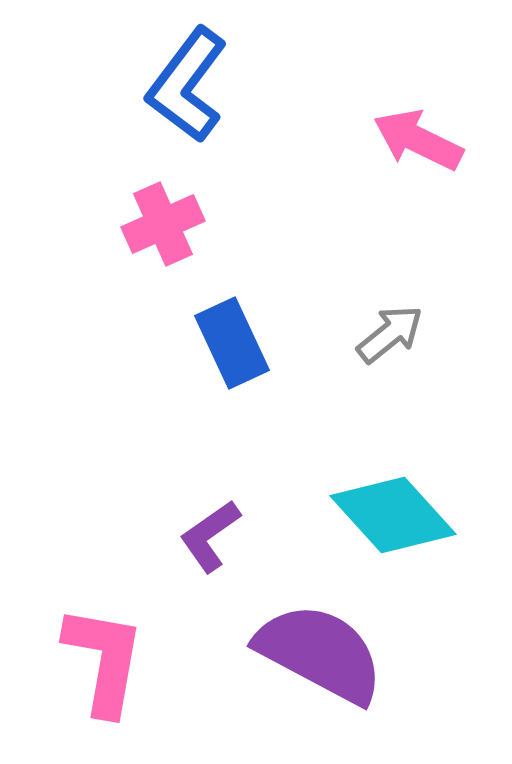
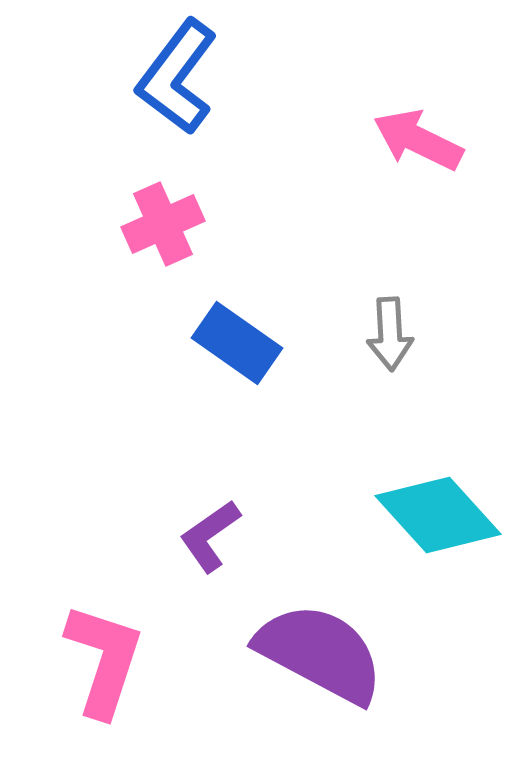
blue L-shape: moved 10 px left, 8 px up
gray arrow: rotated 126 degrees clockwise
blue rectangle: moved 5 px right; rotated 30 degrees counterclockwise
cyan diamond: moved 45 px right
pink L-shape: rotated 8 degrees clockwise
